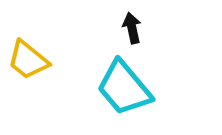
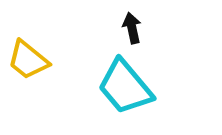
cyan trapezoid: moved 1 px right, 1 px up
